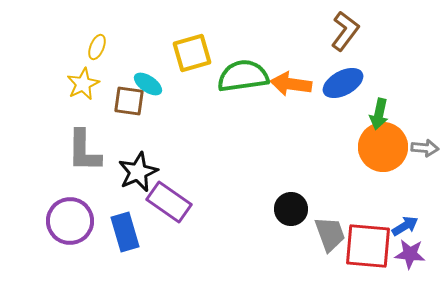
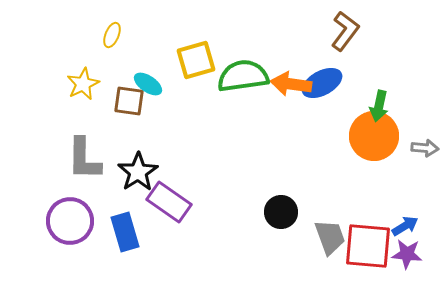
yellow ellipse: moved 15 px right, 12 px up
yellow square: moved 4 px right, 7 px down
blue ellipse: moved 21 px left
green arrow: moved 8 px up
orange circle: moved 9 px left, 11 px up
gray L-shape: moved 8 px down
black star: rotated 9 degrees counterclockwise
black circle: moved 10 px left, 3 px down
gray trapezoid: moved 3 px down
purple star: moved 3 px left
